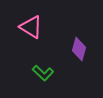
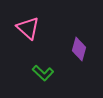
pink triangle: moved 3 px left, 1 px down; rotated 10 degrees clockwise
